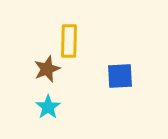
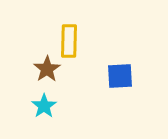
brown star: rotated 12 degrees counterclockwise
cyan star: moved 4 px left, 1 px up
